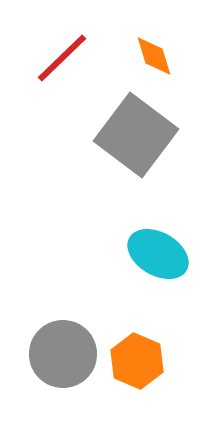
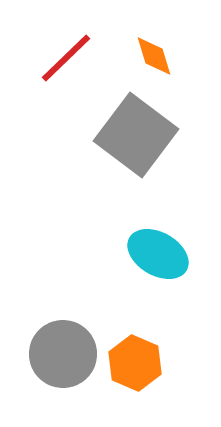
red line: moved 4 px right
orange hexagon: moved 2 px left, 2 px down
